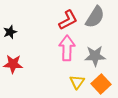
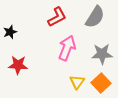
red L-shape: moved 11 px left, 3 px up
pink arrow: rotated 20 degrees clockwise
gray star: moved 7 px right, 2 px up
red star: moved 5 px right, 1 px down
orange square: moved 1 px up
